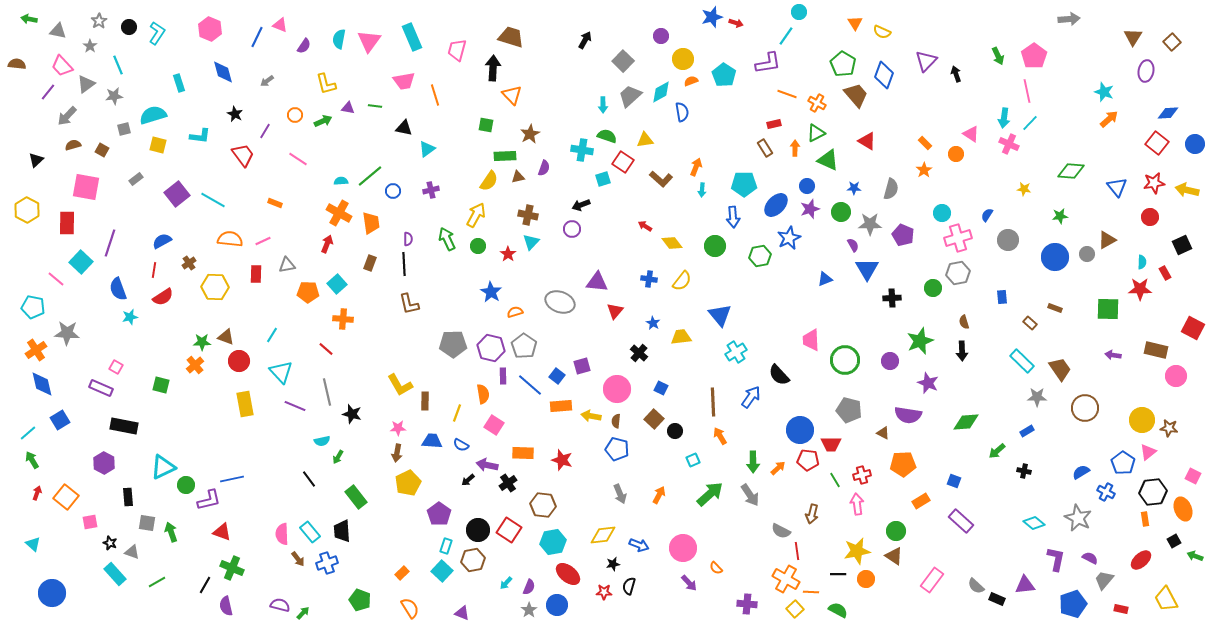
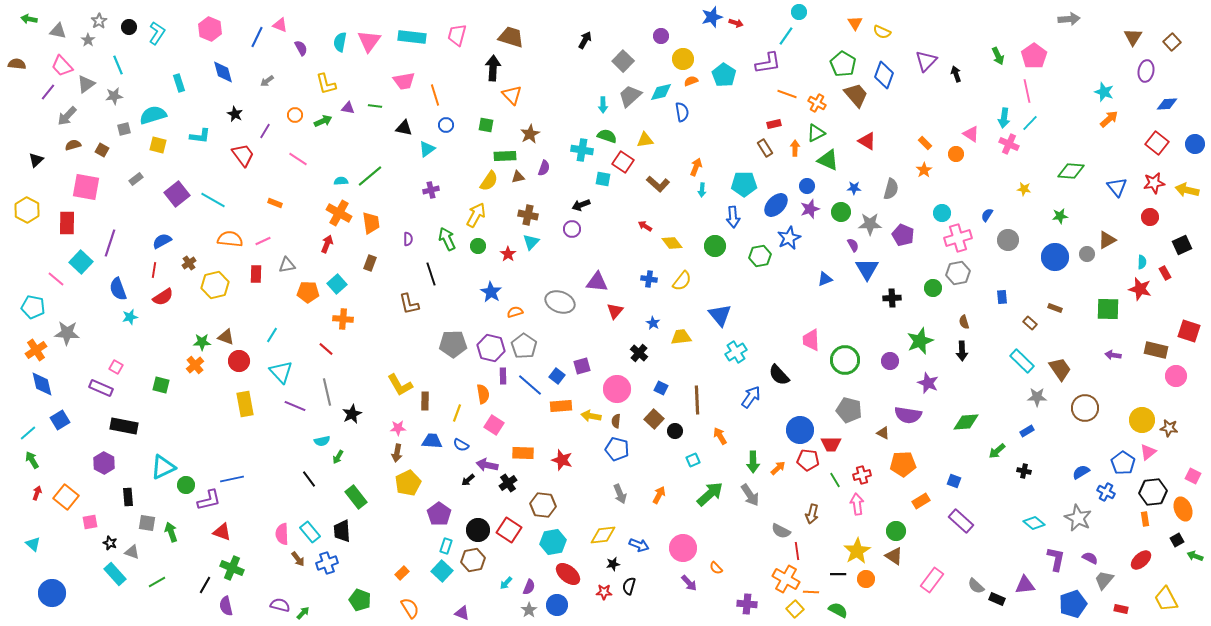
cyan rectangle at (412, 37): rotated 60 degrees counterclockwise
cyan semicircle at (339, 39): moved 1 px right, 3 px down
gray star at (90, 46): moved 2 px left, 6 px up
purple semicircle at (304, 46): moved 3 px left, 2 px down; rotated 63 degrees counterclockwise
pink trapezoid at (457, 50): moved 15 px up
cyan diamond at (661, 92): rotated 15 degrees clockwise
blue diamond at (1168, 113): moved 1 px left, 9 px up
cyan square at (603, 179): rotated 28 degrees clockwise
brown L-shape at (661, 179): moved 3 px left, 5 px down
blue circle at (393, 191): moved 53 px right, 66 px up
black line at (404, 264): moved 27 px right, 10 px down; rotated 15 degrees counterclockwise
yellow hexagon at (215, 287): moved 2 px up; rotated 16 degrees counterclockwise
red star at (1140, 289): rotated 15 degrees clockwise
red square at (1193, 328): moved 4 px left, 3 px down; rotated 10 degrees counterclockwise
brown line at (713, 402): moved 16 px left, 2 px up
black star at (352, 414): rotated 30 degrees clockwise
black square at (1174, 541): moved 3 px right, 1 px up
yellow star at (857, 551): rotated 20 degrees counterclockwise
